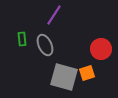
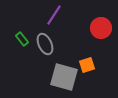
green rectangle: rotated 32 degrees counterclockwise
gray ellipse: moved 1 px up
red circle: moved 21 px up
orange square: moved 8 px up
